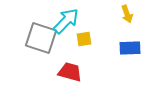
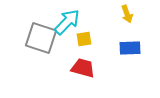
cyan arrow: moved 1 px right, 1 px down
red trapezoid: moved 13 px right, 4 px up
